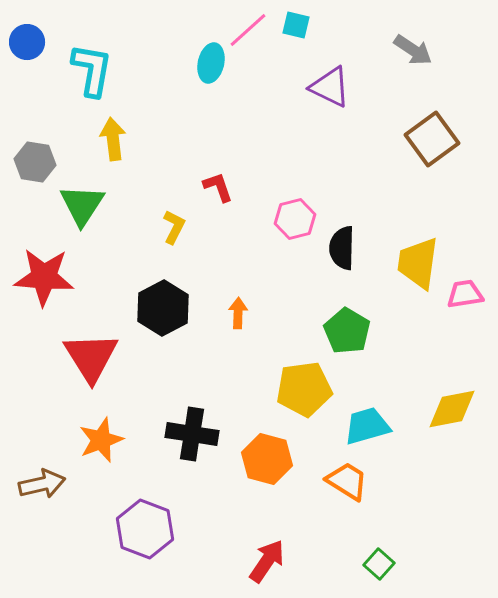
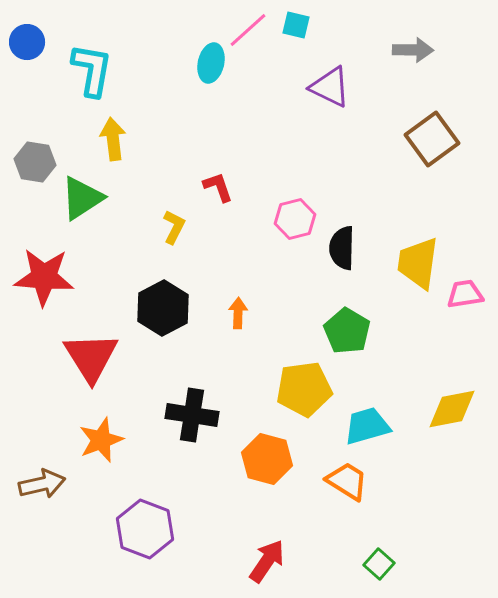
gray arrow: rotated 33 degrees counterclockwise
green triangle: moved 7 px up; rotated 24 degrees clockwise
black cross: moved 19 px up
